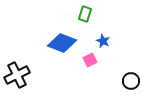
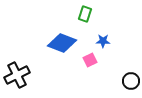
blue star: rotated 24 degrees counterclockwise
